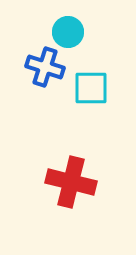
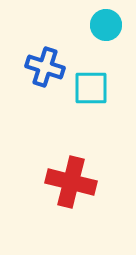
cyan circle: moved 38 px right, 7 px up
